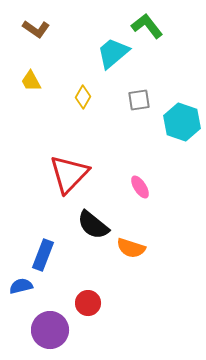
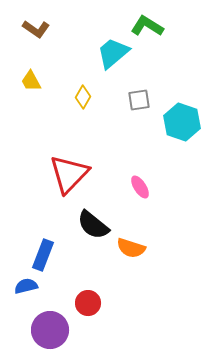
green L-shape: rotated 20 degrees counterclockwise
blue semicircle: moved 5 px right
